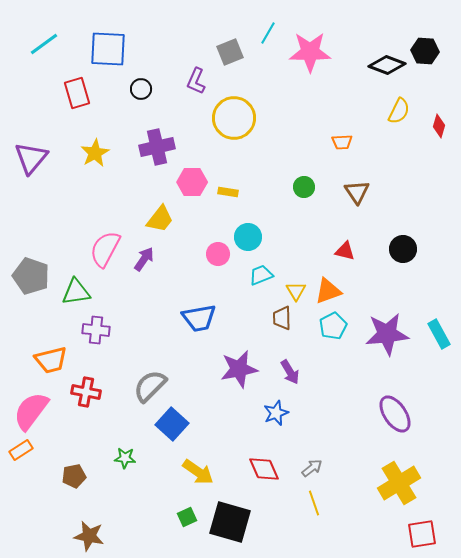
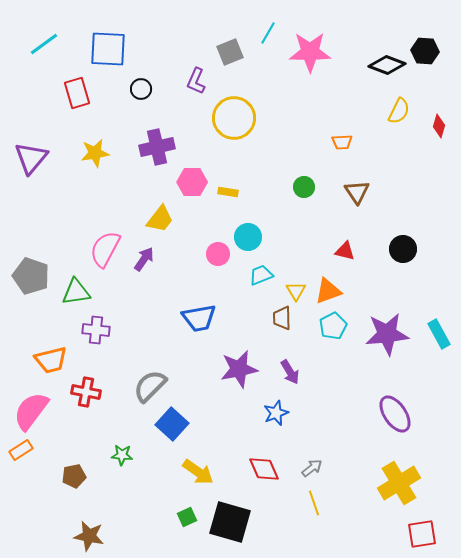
yellow star at (95, 153): rotated 20 degrees clockwise
green star at (125, 458): moved 3 px left, 3 px up
